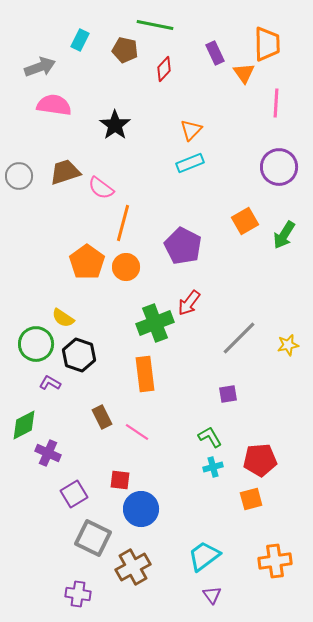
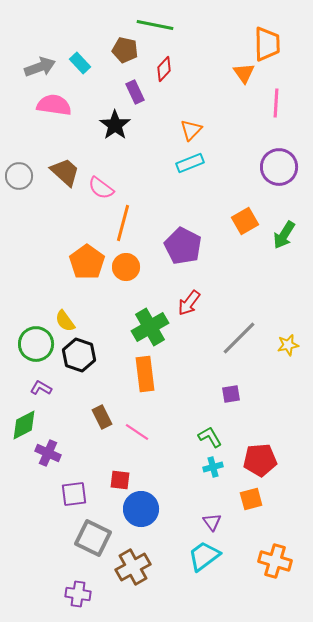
cyan rectangle at (80, 40): moved 23 px down; rotated 70 degrees counterclockwise
purple rectangle at (215, 53): moved 80 px left, 39 px down
brown trapezoid at (65, 172): rotated 60 degrees clockwise
yellow semicircle at (63, 318): moved 2 px right, 3 px down; rotated 20 degrees clockwise
green cross at (155, 323): moved 5 px left, 4 px down; rotated 9 degrees counterclockwise
purple L-shape at (50, 383): moved 9 px left, 5 px down
purple square at (228, 394): moved 3 px right
purple square at (74, 494): rotated 24 degrees clockwise
orange cross at (275, 561): rotated 24 degrees clockwise
purple triangle at (212, 595): moved 73 px up
